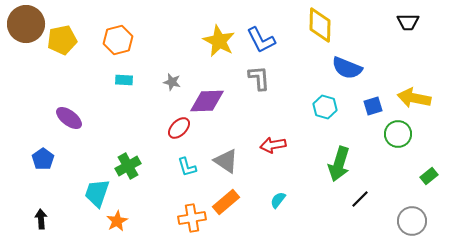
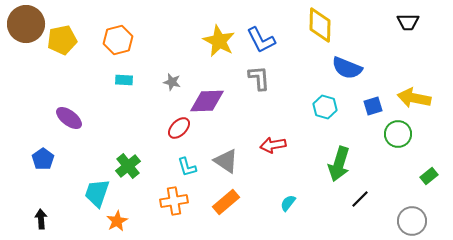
green cross: rotated 10 degrees counterclockwise
cyan semicircle: moved 10 px right, 3 px down
orange cross: moved 18 px left, 17 px up
